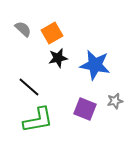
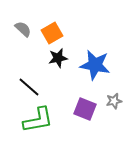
gray star: moved 1 px left
